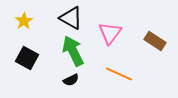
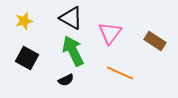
yellow star: rotated 18 degrees clockwise
orange line: moved 1 px right, 1 px up
black semicircle: moved 5 px left
